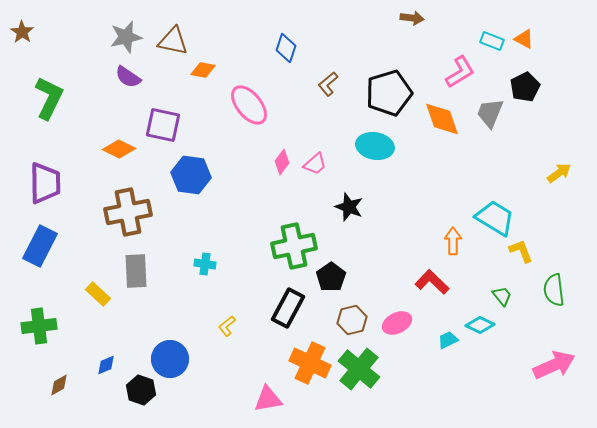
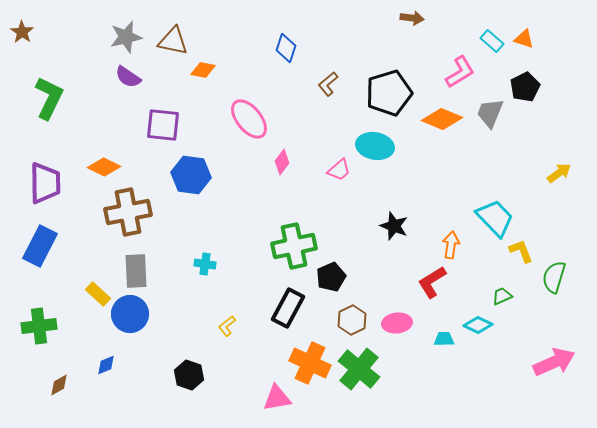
orange triangle at (524, 39): rotated 10 degrees counterclockwise
cyan rectangle at (492, 41): rotated 20 degrees clockwise
pink ellipse at (249, 105): moved 14 px down
orange diamond at (442, 119): rotated 48 degrees counterclockwise
purple square at (163, 125): rotated 6 degrees counterclockwise
orange diamond at (119, 149): moved 15 px left, 18 px down
pink trapezoid at (315, 164): moved 24 px right, 6 px down
black star at (349, 207): moved 45 px right, 19 px down
cyan trapezoid at (495, 218): rotated 15 degrees clockwise
orange arrow at (453, 241): moved 2 px left, 4 px down; rotated 8 degrees clockwise
black pentagon at (331, 277): rotated 12 degrees clockwise
red L-shape at (432, 282): rotated 76 degrees counterclockwise
green semicircle at (554, 290): moved 13 px up; rotated 24 degrees clockwise
green trapezoid at (502, 296): rotated 75 degrees counterclockwise
brown hexagon at (352, 320): rotated 12 degrees counterclockwise
pink ellipse at (397, 323): rotated 20 degrees clockwise
cyan diamond at (480, 325): moved 2 px left
cyan trapezoid at (448, 340): moved 4 px left, 1 px up; rotated 25 degrees clockwise
blue circle at (170, 359): moved 40 px left, 45 px up
pink arrow at (554, 365): moved 3 px up
black hexagon at (141, 390): moved 48 px right, 15 px up
pink triangle at (268, 399): moved 9 px right, 1 px up
